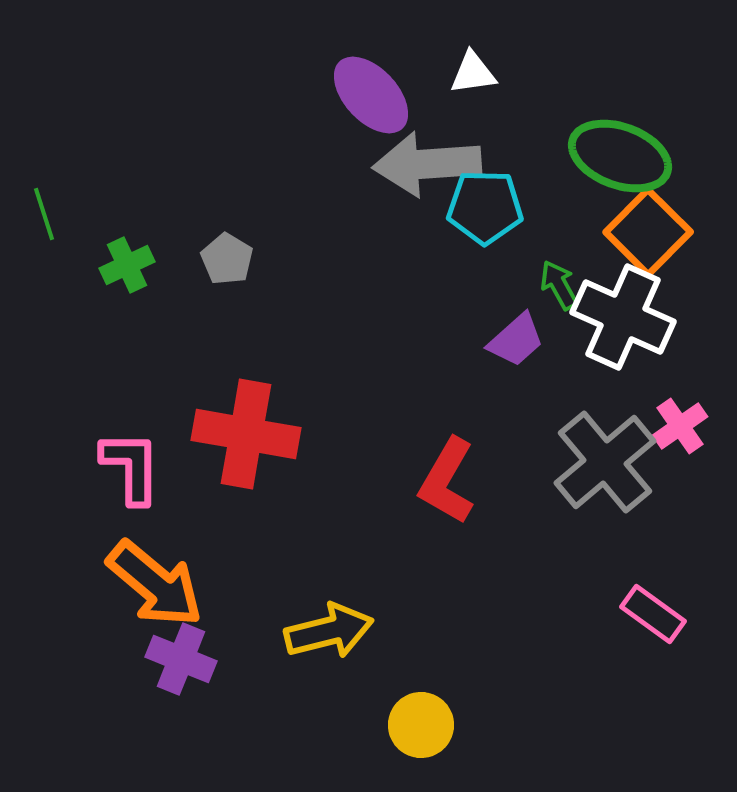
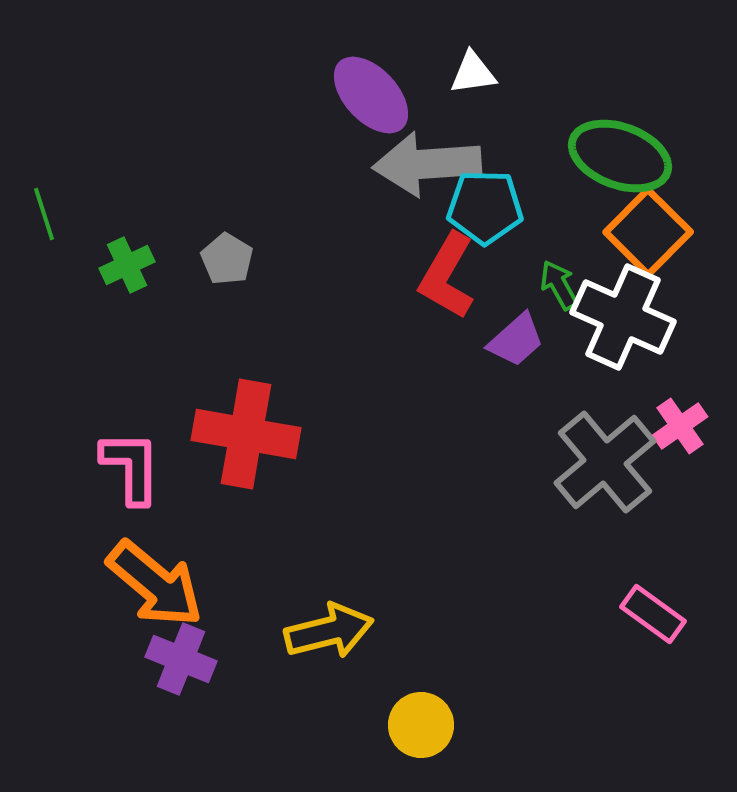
red L-shape: moved 205 px up
